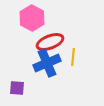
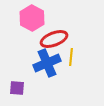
red ellipse: moved 4 px right, 3 px up
yellow line: moved 2 px left
